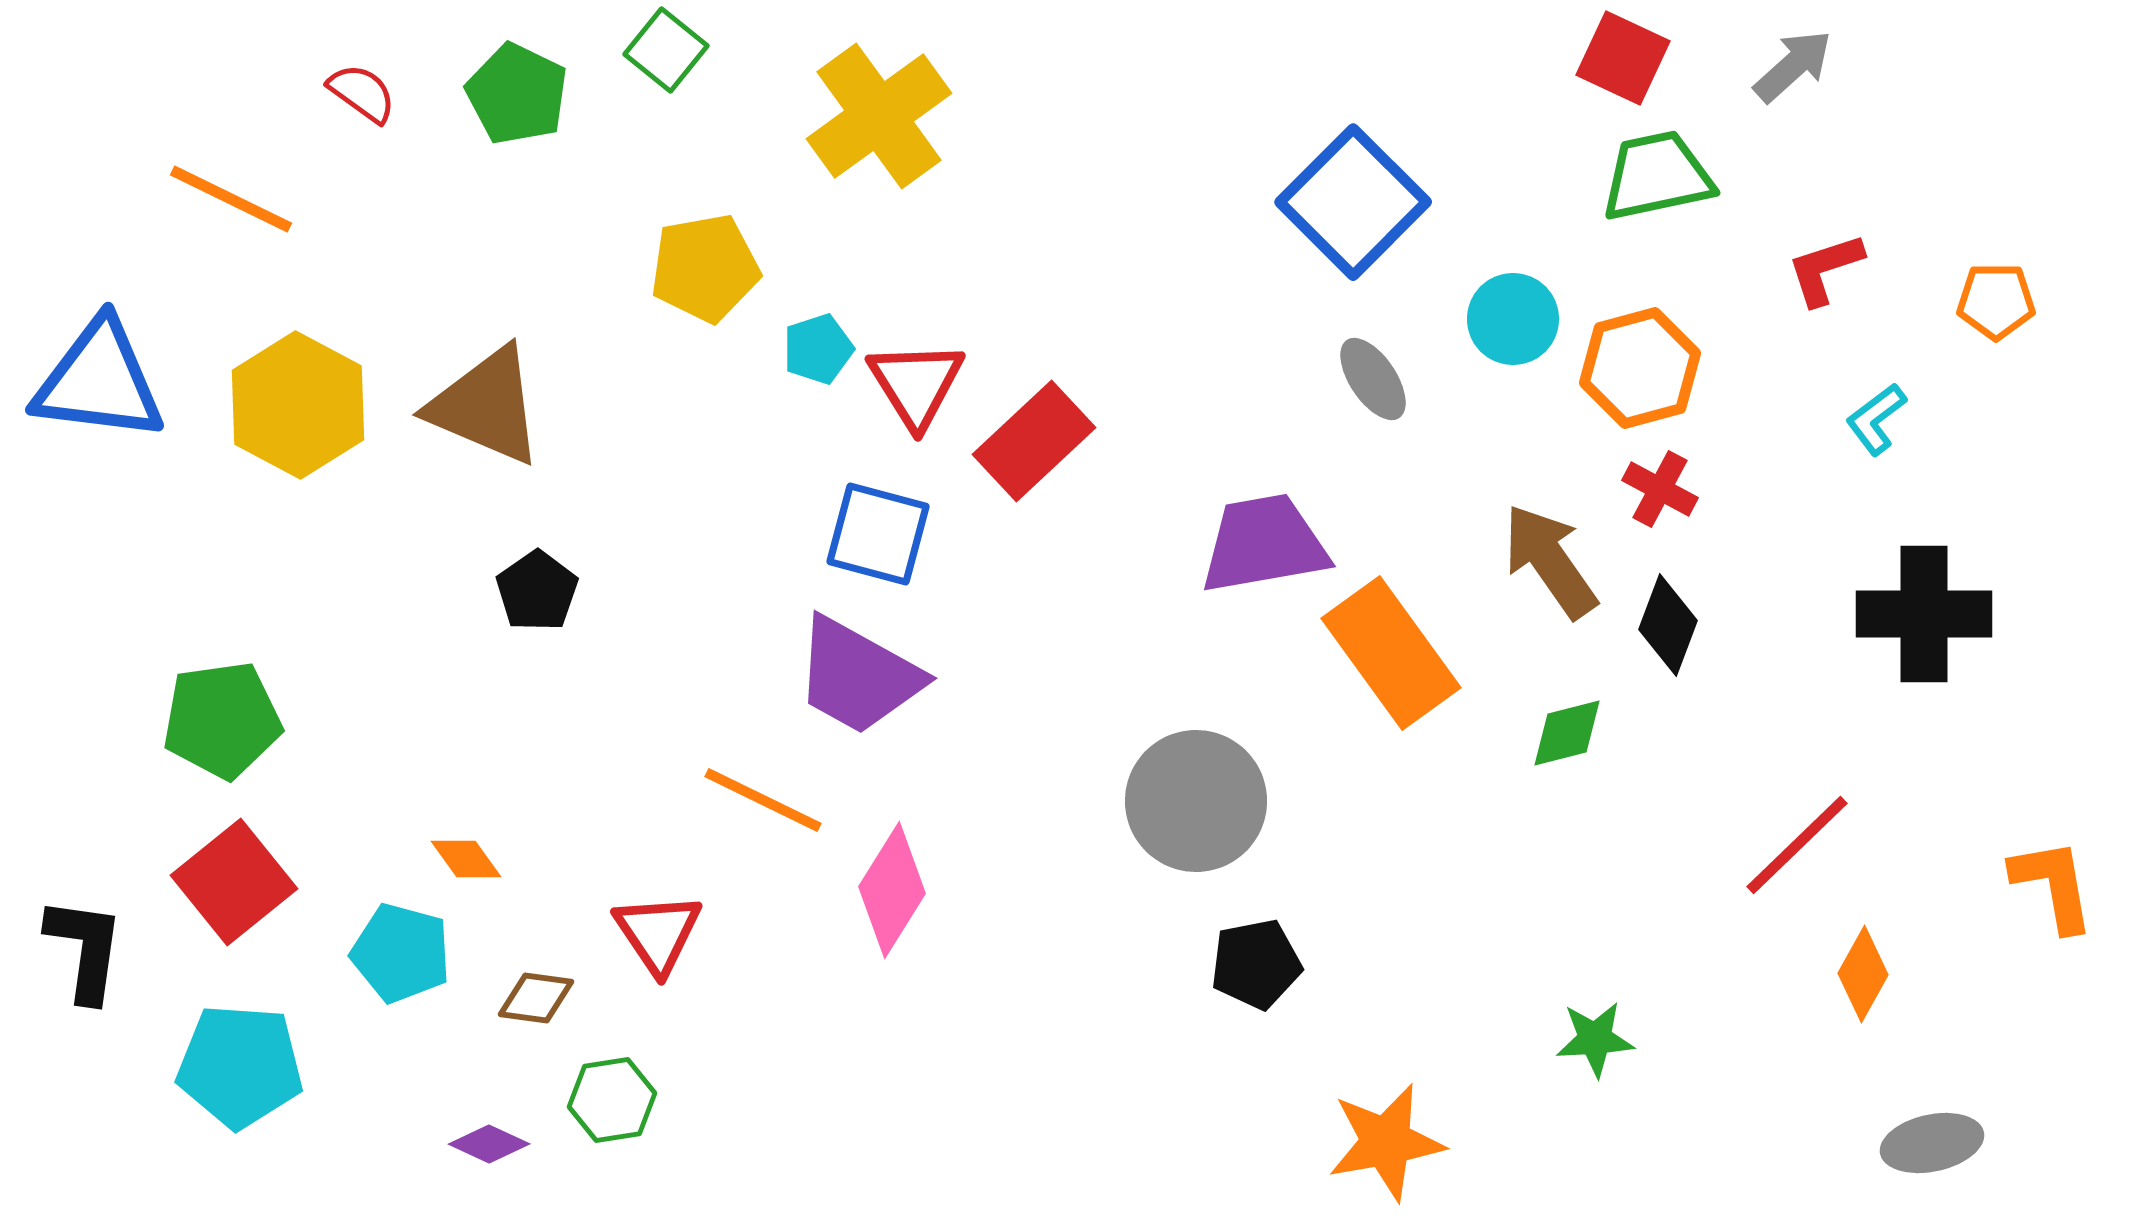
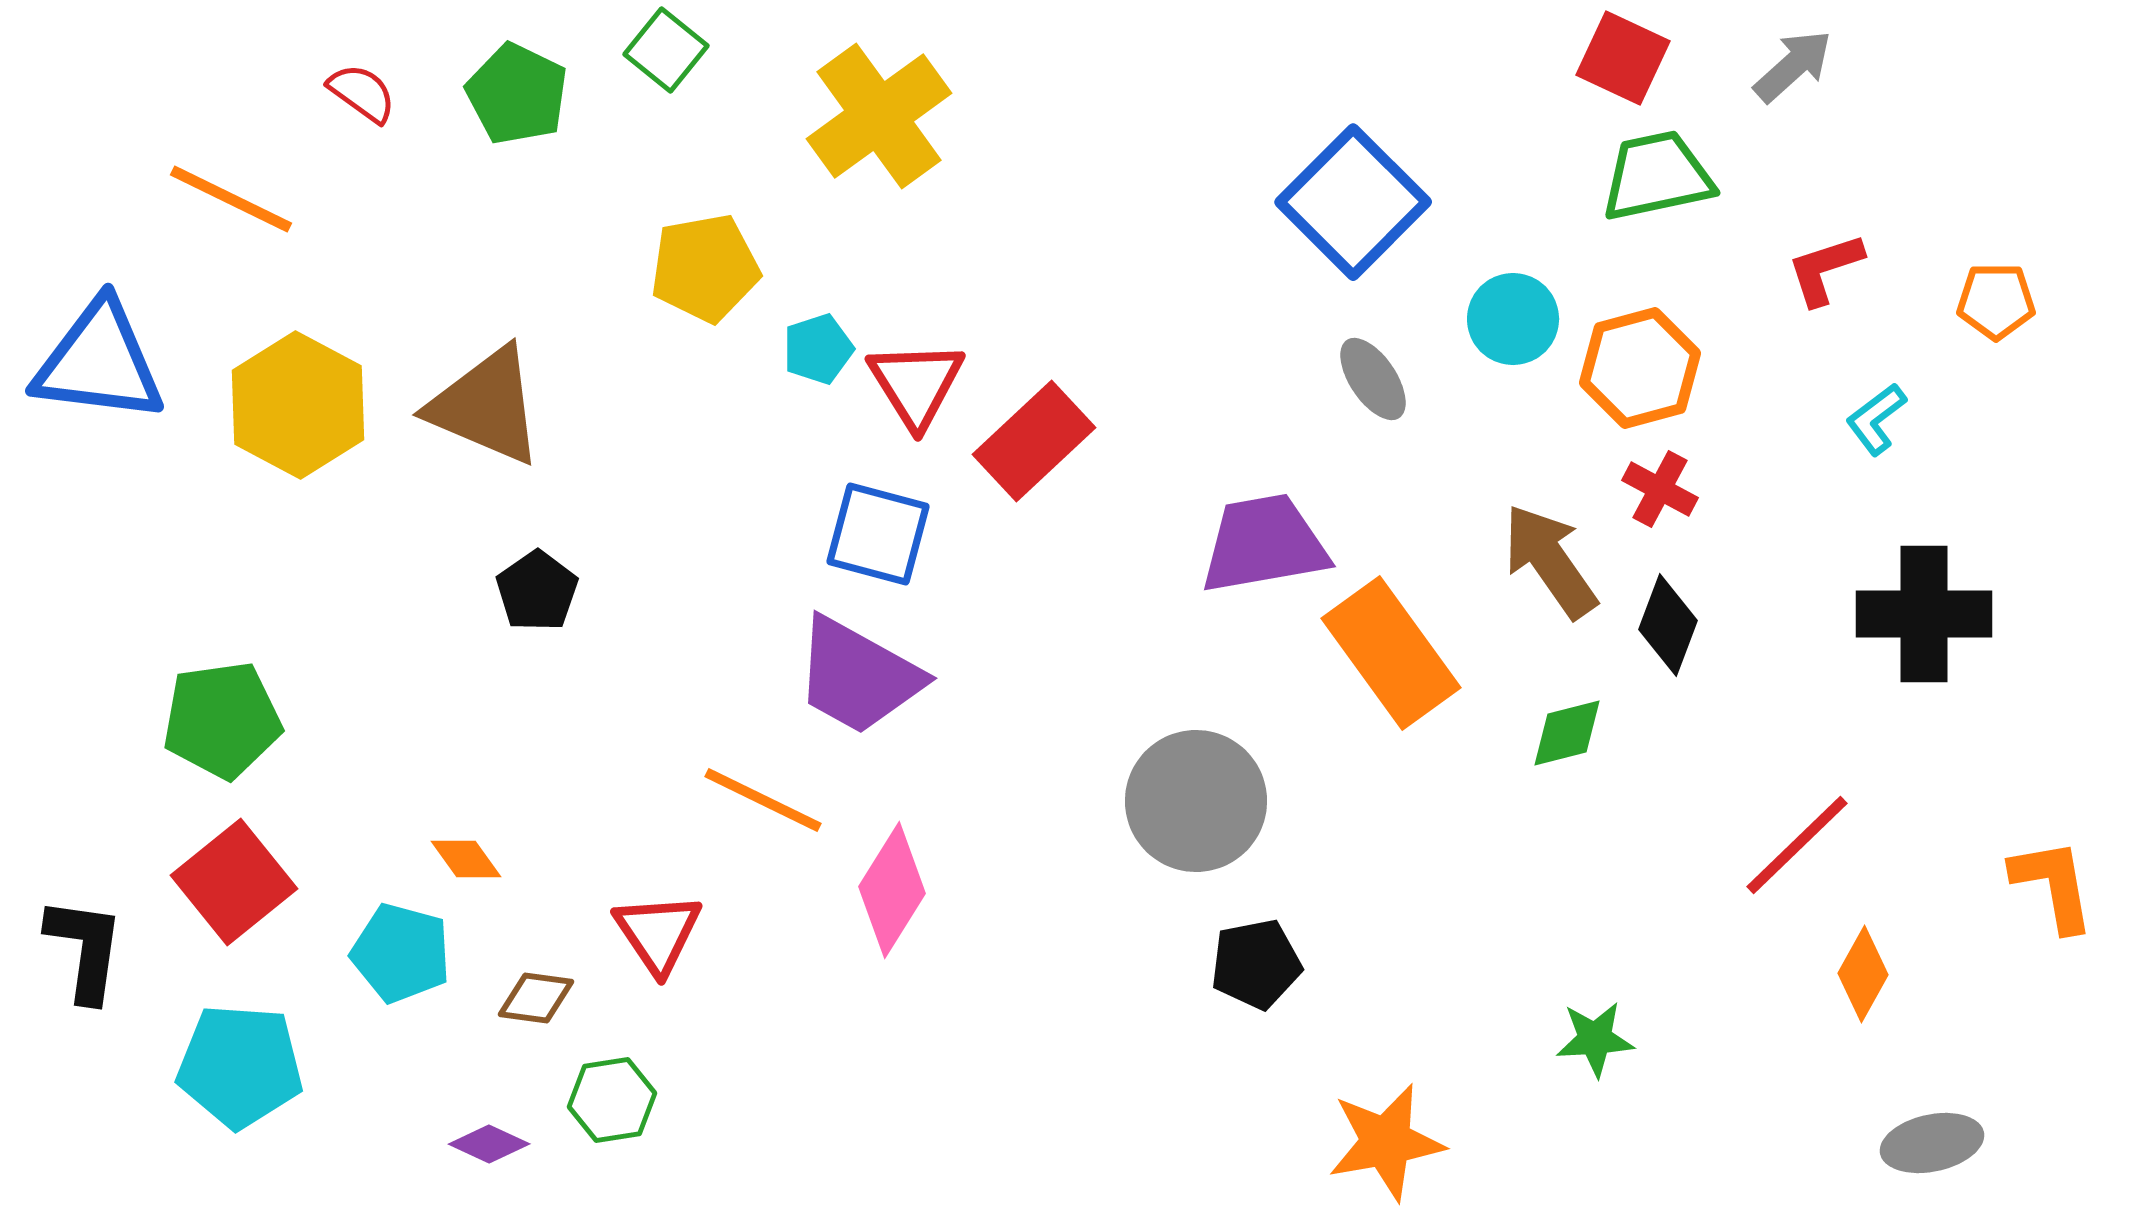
blue triangle at (99, 381): moved 19 px up
